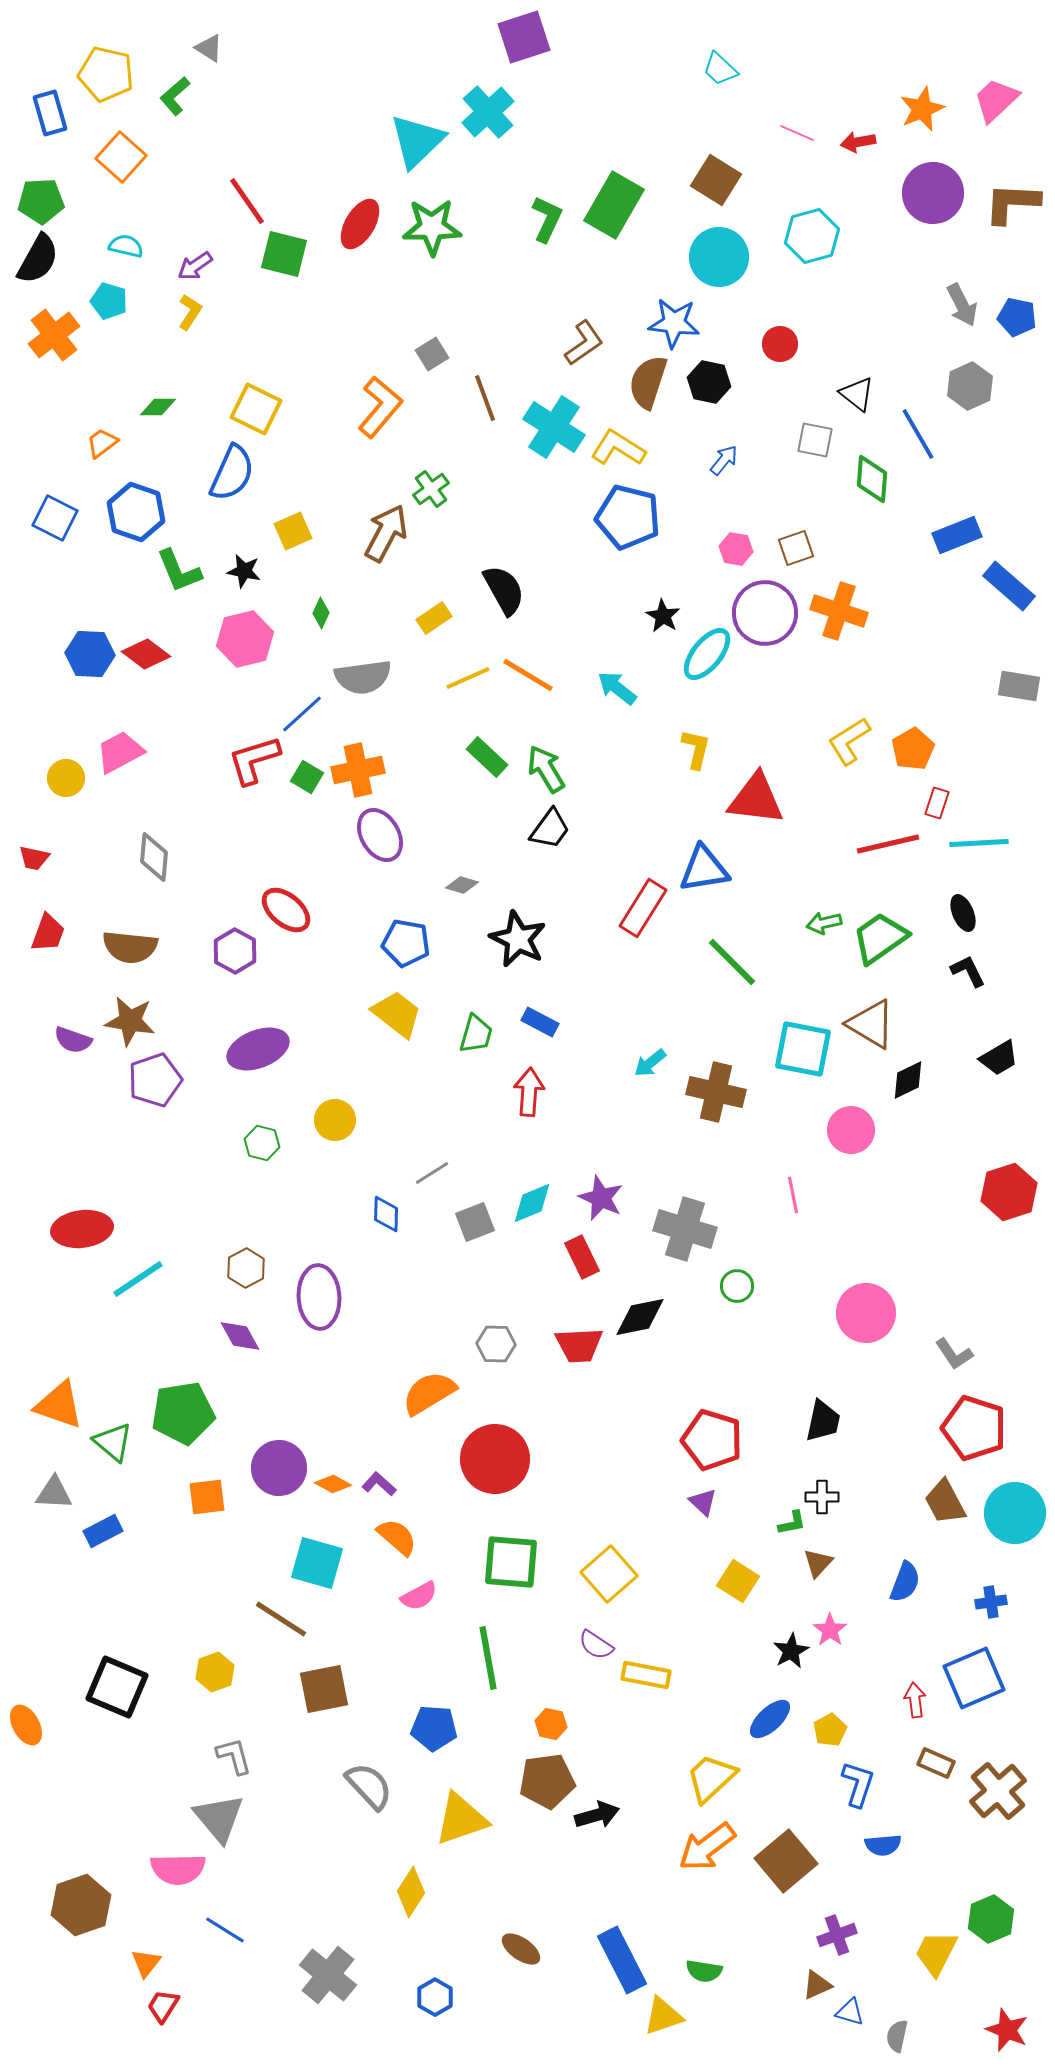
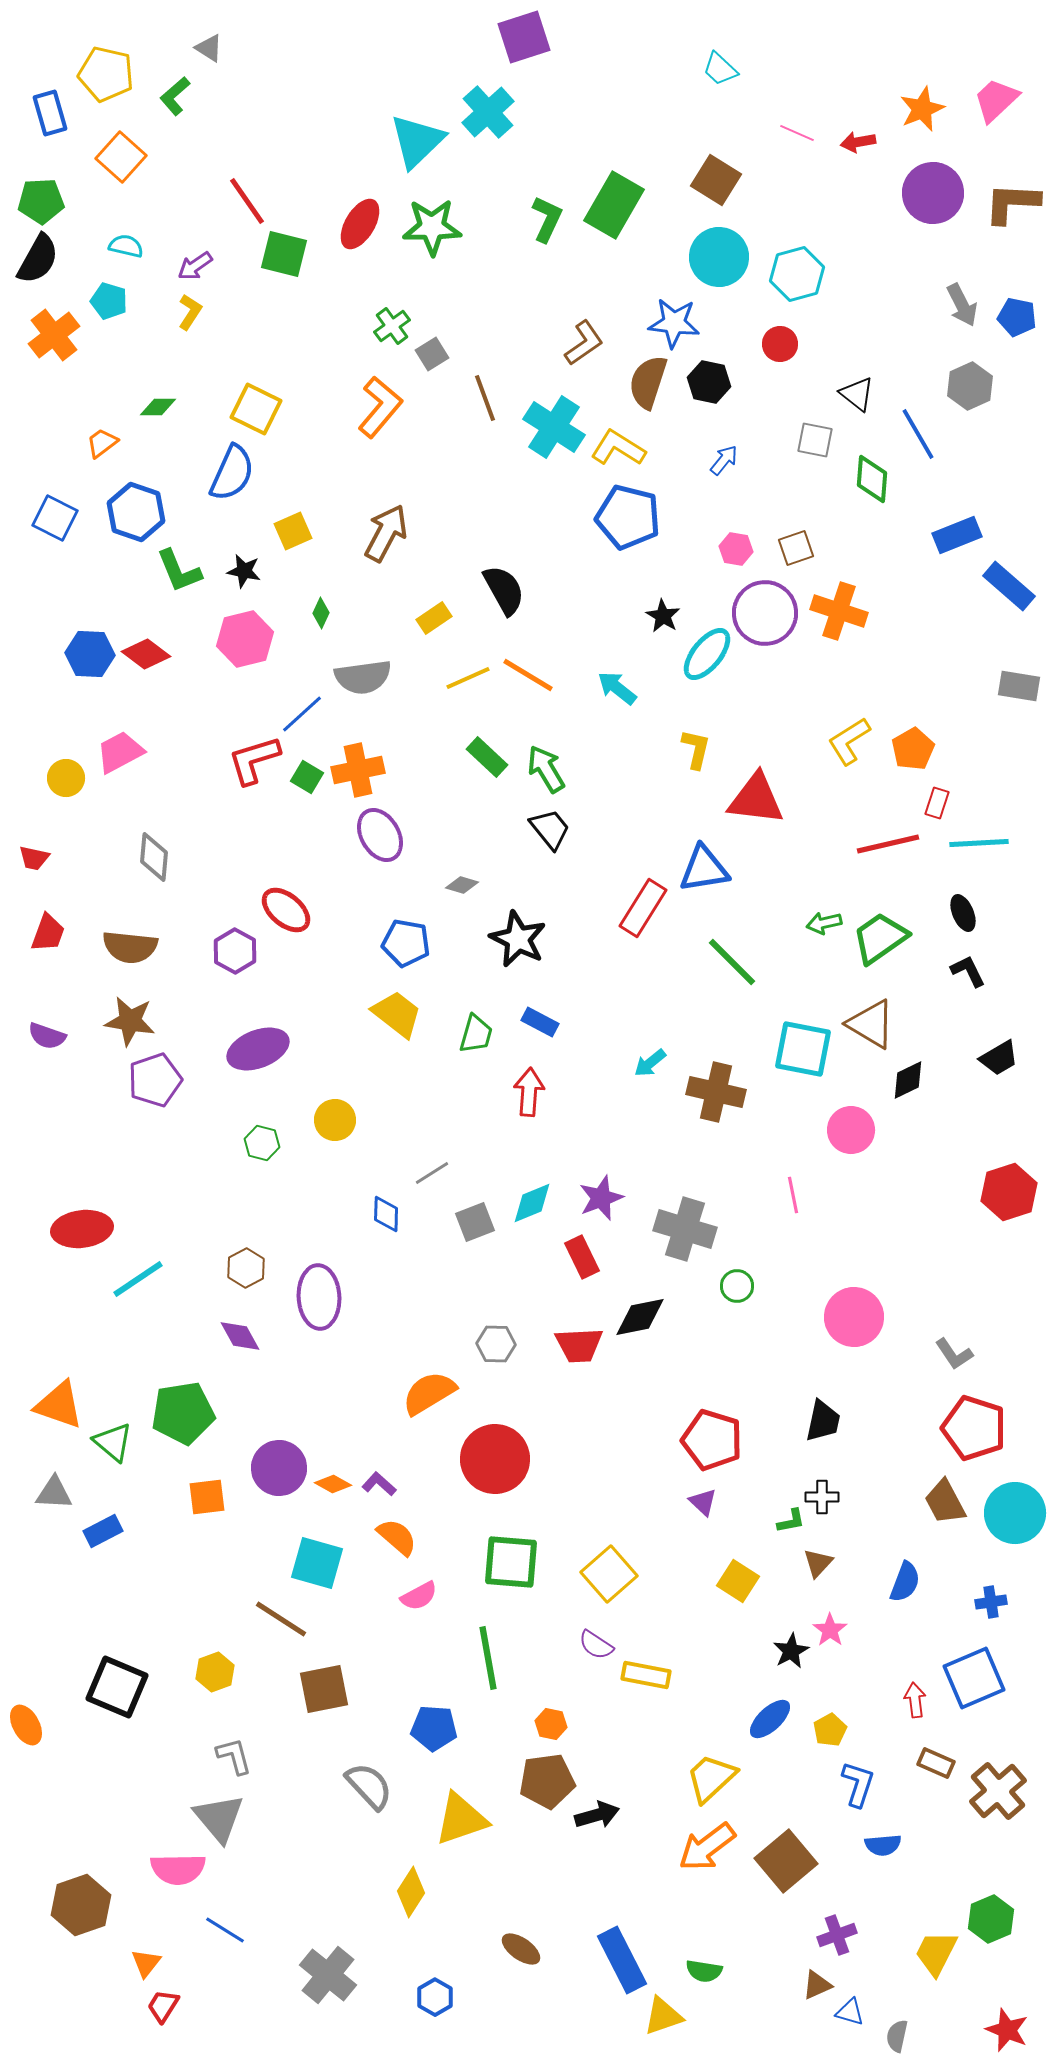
cyan hexagon at (812, 236): moved 15 px left, 38 px down
green cross at (431, 489): moved 39 px left, 163 px up
black trapezoid at (550, 829): rotated 75 degrees counterclockwise
purple semicircle at (73, 1040): moved 26 px left, 4 px up
purple star at (601, 1198): rotated 27 degrees clockwise
pink circle at (866, 1313): moved 12 px left, 4 px down
green L-shape at (792, 1523): moved 1 px left, 2 px up
